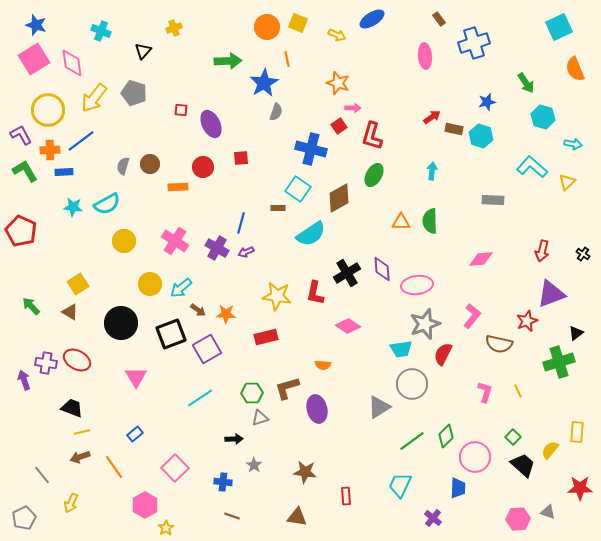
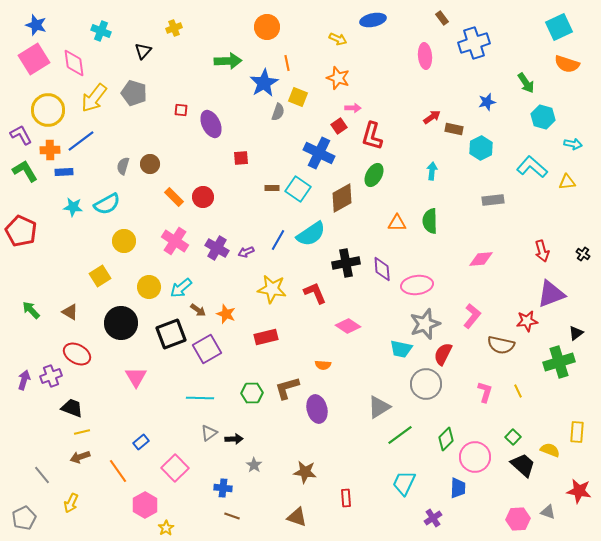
blue ellipse at (372, 19): moved 1 px right, 1 px down; rotated 20 degrees clockwise
brown rectangle at (439, 19): moved 3 px right, 1 px up
yellow square at (298, 23): moved 74 px down
yellow arrow at (337, 35): moved 1 px right, 4 px down
orange line at (287, 59): moved 4 px down
pink diamond at (72, 63): moved 2 px right
orange semicircle at (575, 69): moved 8 px left, 5 px up; rotated 50 degrees counterclockwise
orange star at (338, 83): moved 5 px up
gray semicircle at (276, 112): moved 2 px right
cyan hexagon at (481, 136): moved 12 px down; rotated 15 degrees clockwise
blue cross at (311, 149): moved 8 px right, 4 px down; rotated 12 degrees clockwise
red circle at (203, 167): moved 30 px down
yellow triangle at (567, 182): rotated 36 degrees clockwise
orange rectangle at (178, 187): moved 4 px left, 10 px down; rotated 48 degrees clockwise
brown diamond at (339, 198): moved 3 px right
gray rectangle at (493, 200): rotated 10 degrees counterclockwise
brown rectangle at (278, 208): moved 6 px left, 20 px up
orange triangle at (401, 222): moved 4 px left, 1 px down
blue line at (241, 223): moved 37 px right, 17 px down; rotated 15 degrees clockwise
red arrow at (542, 251): rotated 30 degrees counterclockwise
black cross at (347, 273): moved 1 px left, 10 px up; rotated 20 degrees clockwise
yellow square at (78, 284): moved 22 px right, 8 px up
yellow circle at (150, 284): moved 1 px left, 3 px down
red L-shape at (315, 293): rotated 145 degrees clockwise
yellow star at (277, 296): moved 5 px left, 7 px up
green arrow at (31, 306): moved 4 px down
orange star at (226, 314): rotated 18 degrees clockwise
red star at (527, 321): rotated 15 degrees clockwise
brown semicircle at (499, 344): moved 2 px right, 1 px down
cyan trapezoid at (401, 349): rotated 20 degrees clockwise
red ellipse at (77, 360): moved 6 px up
purple cross at (46, 363): moved 5 px right, 13 px down; rotated 30 degrees counterclockwise
purple arrow at (24, 380): rotated 36 degrees clockwise
gray circle at (412, 384): moved 14 px right
cyan line at (200, 398): rotated 36 degrees clockwise
gray triangle at (260, 418): moved 51 px left, 15 px down; rotated 18 degrees counterclockwise
blue rectangle at (135, 434): moved 6 px right, 8 px down
green diamond at (446, 436): moved 3 px down
green line at (412, 441): moved 12 px left, 6 px up
yellow semicircle at (550, 450): rotated 72 degrees clockwise
orange line at (114, 467): moved 4 px right, 4 px down
blue cross at (223, 482): moved 6 px down
cyan trapezoid at (400, 485): moved 4 px right, 2 px up
red star at (580, 488): moved 1 px left, 3 px down; rotated 10 degrees clockwise
red rectangle at (346, 496): moved 2 px down
brown triangle at (297, 517): rotated 10 degrees clockwise
purple cross at (433, 518): rotated 18 degrees clockwise
